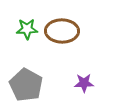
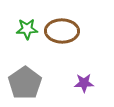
gray pentagon: moved 1 px left, 2 px up; rotated 8 degrees clockwise
